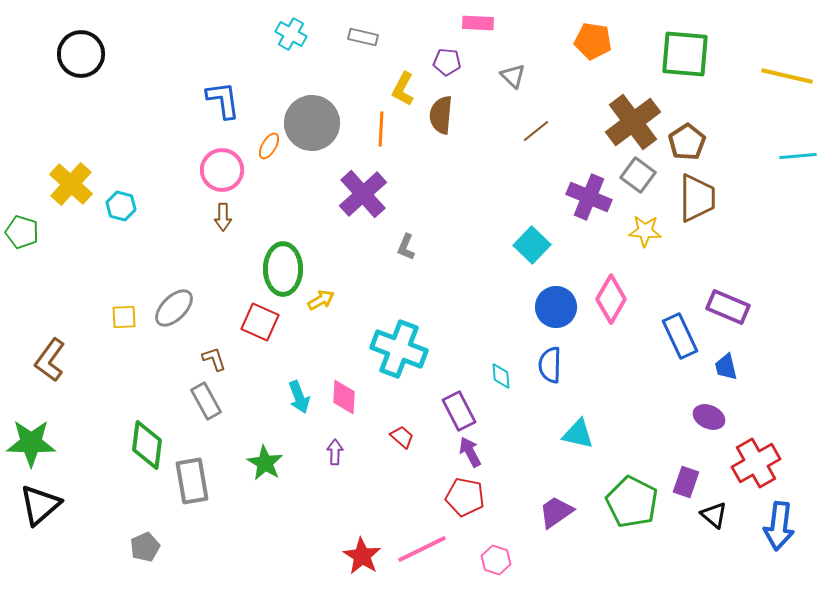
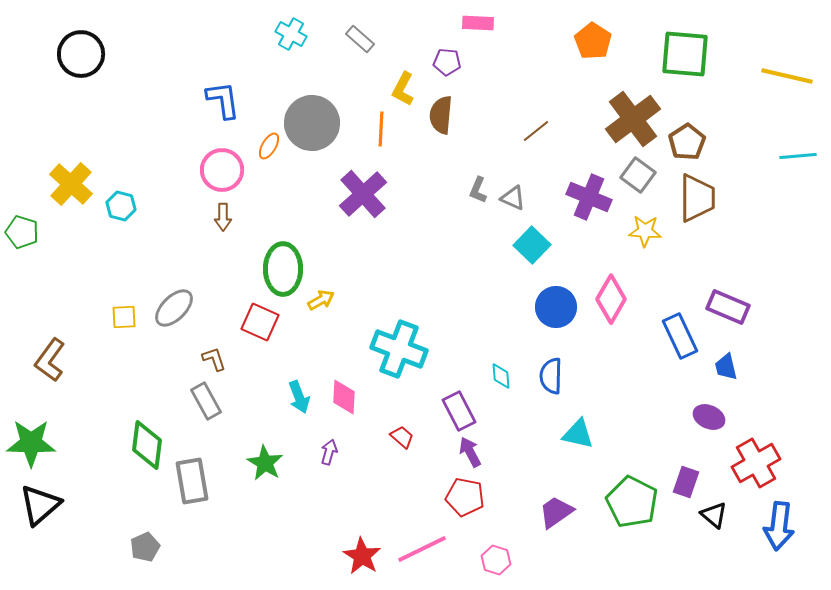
gray rectangle at (363, 37): moved 3 px left, 2 px down; rotated 28 degrees clockwise
orange pentagon at (593, 41): rotated 24 degrees clockwise
gray triangle at (513, 76): moved 122 px down; rotated 20 degrees counterclockwise
brown cross at (633, 122): moved 3 px up
gray L-shape at (406, 247): moved 72 px right, 57 px up
blue semicircle at (550, 365): moved 1 px right, 11 px down
purple arrow at (335, 452): moved 6 px left; rotated 15 degrees clockwise
